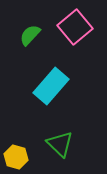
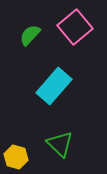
cyan rectangle: moved 3 px right
